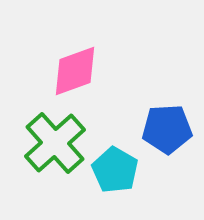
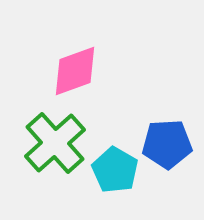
blue pentagon: moved 15 px down
